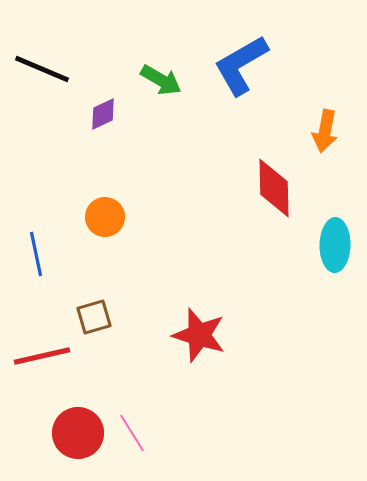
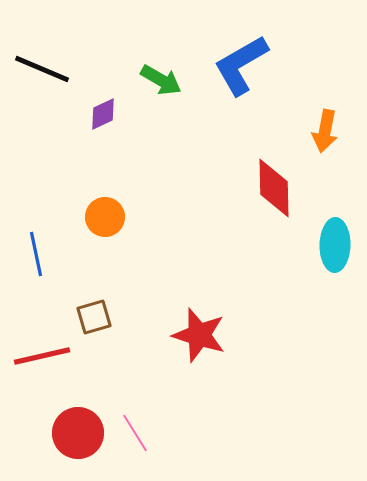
pink line: moved 3 px right
